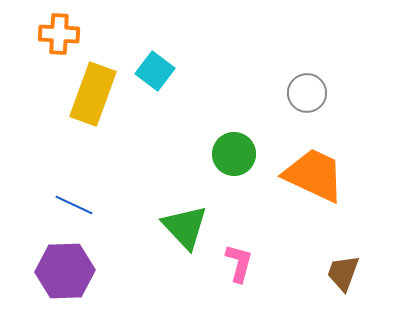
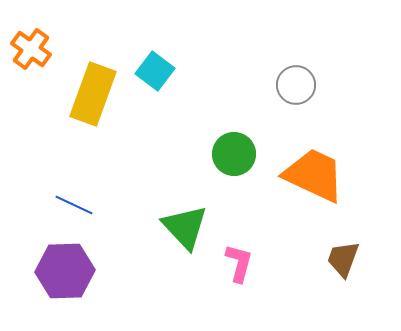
orange cross: moved 28 px left, 15 px down; rotated 33 degrees clockwise
gray circle: moved 11 px left, 8 px up
brown trapezoid: moved 14 px up
